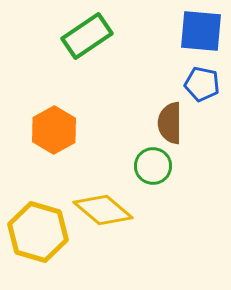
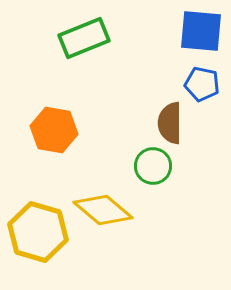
green rectangle: moved 3 px left, 2 px down; rotated 12 degrees clockwise
orange hexagon: rotated 21 degrees counterclockwise
